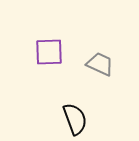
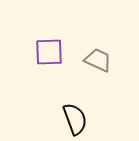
gray trapezoid: moved 2 px left, 4 px up
